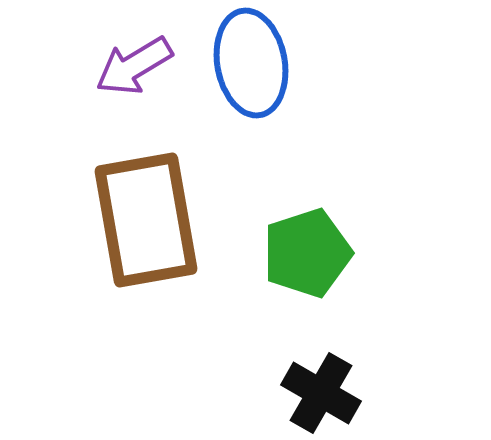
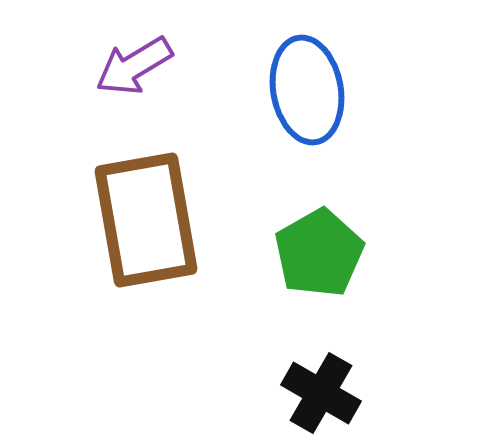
blue ellipse: moved 56 px right, 27 px down
green pentagon: moved 12 px right; rotated 12 degrees counterclockwise
